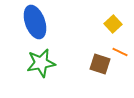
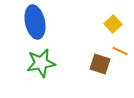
blue ellipse: rotated 8 degrees clockwise
orange line: moved 1 px up
